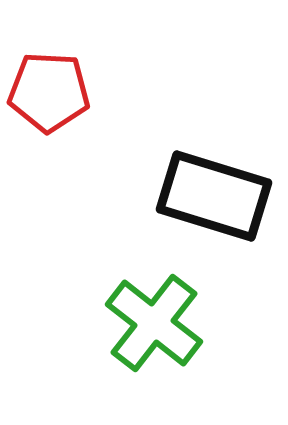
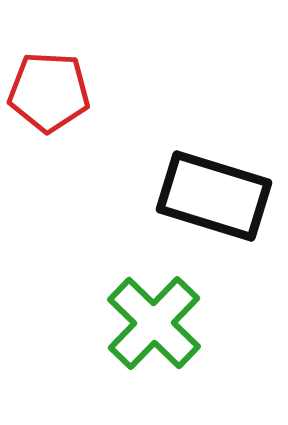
green cross: rotated 6 degrees clockwise
